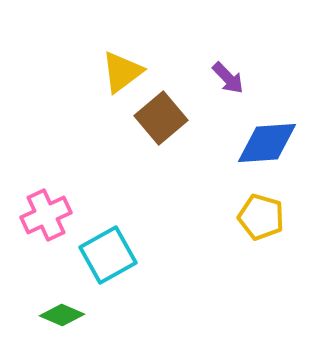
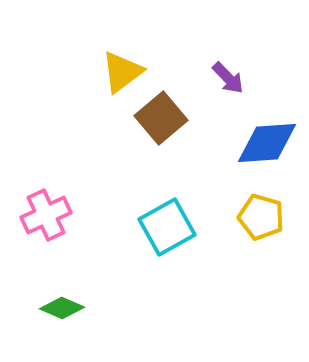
cyan square: moved 59 px right, 28 px up
green diamond: moved 7 px up
